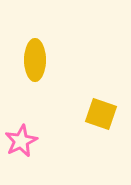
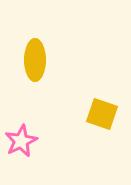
yellow square: moved 1 px right
